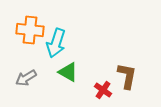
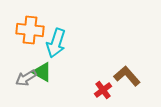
green triangle: moved 26 px left
brown L-shape: rotated 52 degrees counterclockwise
red cross: rotated 18 degrees clockwise
